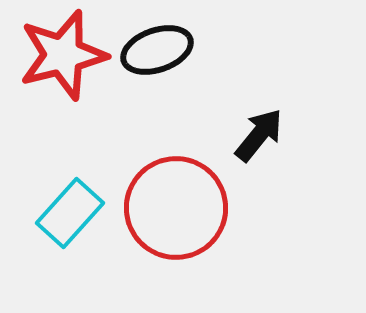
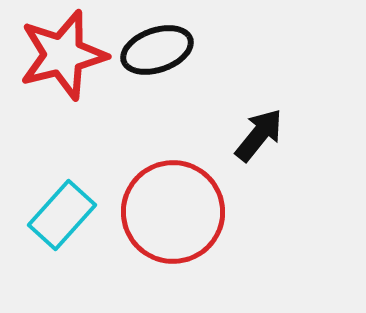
red circle: moved 3 px left, 4 px down
cyan rectangle: moved 8 px left, 2 px down
